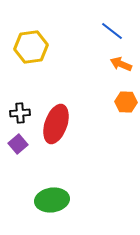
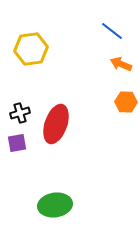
yellow hexagon: moved 2 px down
black cross: rotated 12 degrees counterclockwise
purple square: moved 1 px left, 1 px up; rotated 30 degrees clockwise
green ellipse: moved 3 px right, 5 px down
